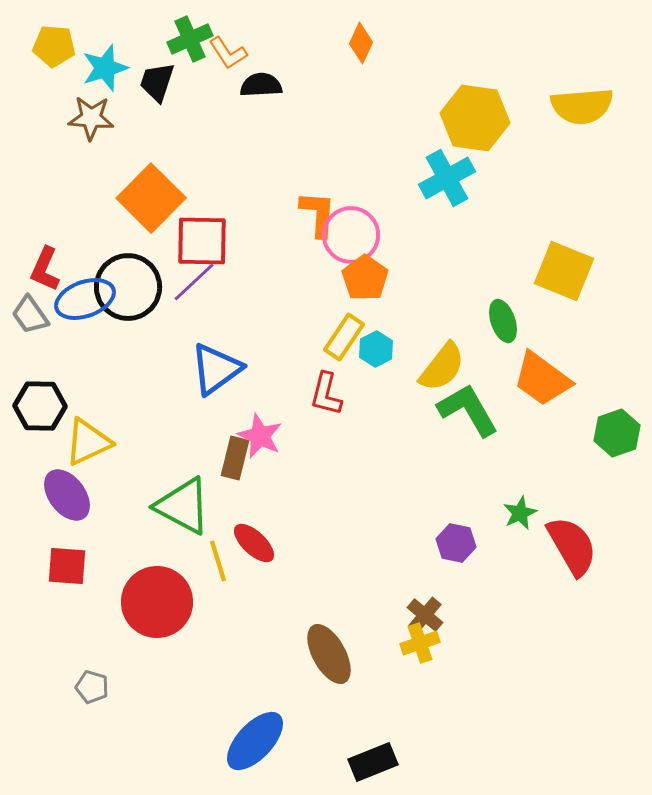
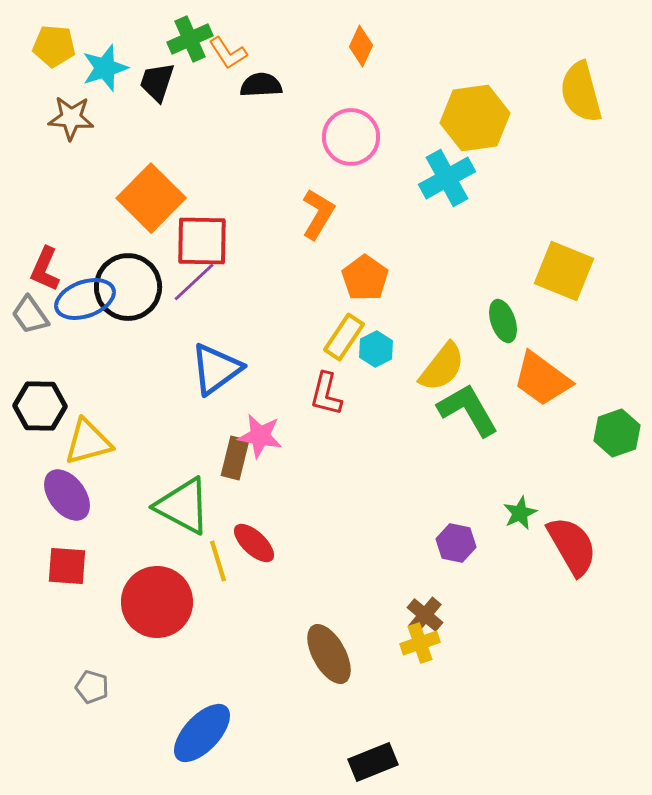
orange diamond at (361, 43): moved 3 px down
yellow semicircle at (582, 106): moved 1 px left, 14 px up; rotated 80 degrees clockwise
brown star at (91, 118): moved 20 px left
yellow hexagon at (475, 118): rotated 16 degrees counterclockwise
orange L-shape at (318, 214): rotated 27 degrees clockwise
pink circle at (351, 235): moved 98 px up
pink star at (260, 436): rotated 15 degrees counterclockwise
yellow triangle at (88, 442): rotated 10 degrees clockwise
blue ellipse at (255, 741): moved 53 px left, 8 px up
